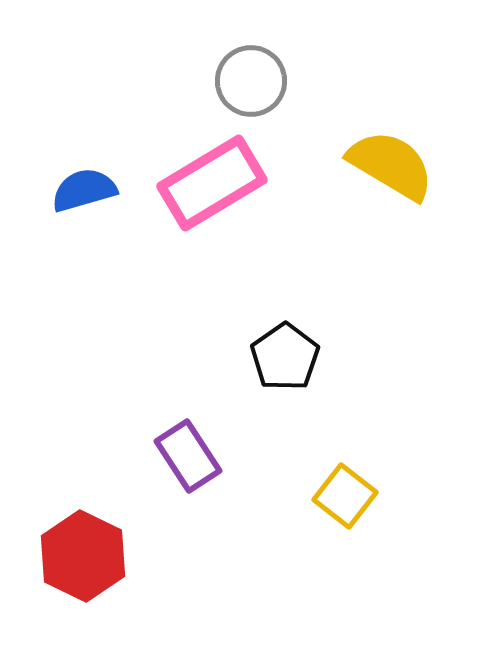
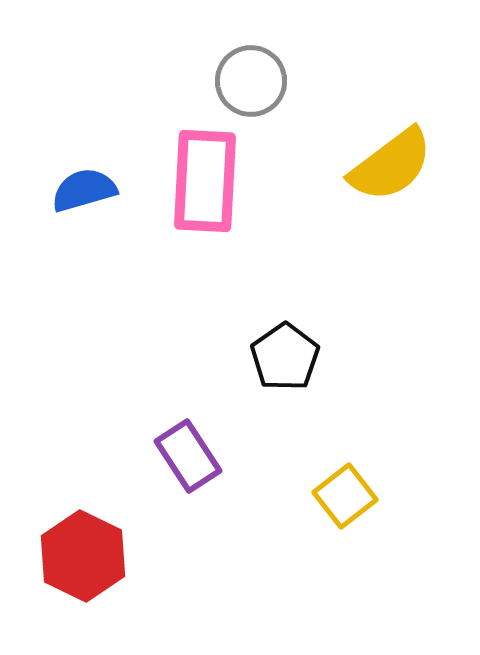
yellow semicircle: rotated 112 degrees clockwise
pink rectangle: moved 7 px left, 2 px up; rotated 56 degrees counterclockwise
yellow square: rotated 14 degrees clockwise
